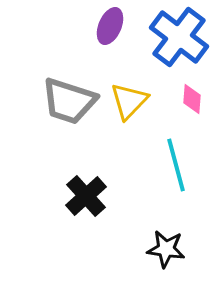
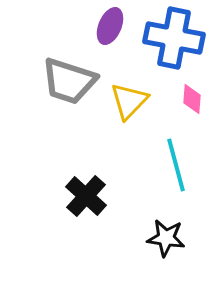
blue cross: moved 5 px left, 1 px down; rotated 26 degrees counterclockwise
gray trapezoid: moved 20 px up
black cross: rotated 6 degrees counterclockwise
black star: moved 11 px up
